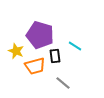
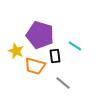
orange trapezoid: rotated 30 degrees clockwise
